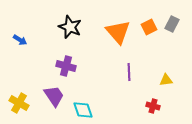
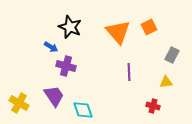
gray rectangle: moved 31 px down
blue arrow: moved 31 px right, 7 px down
yellow triangle: moved 2 px down
